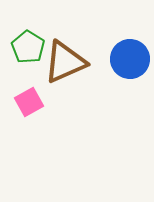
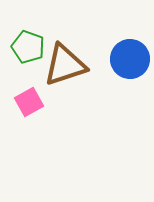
green pentagon: rotated 12 degrees counterclockwise
brown triangle: moved 3 px down; rotated 6 degrees clockwise
